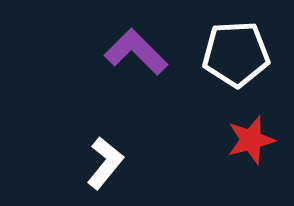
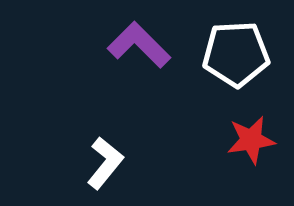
purple L-shape: moved 3 px right, 7 px up
red star: rotated 6 degrees clockwise
